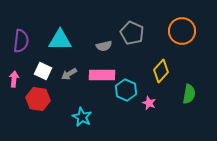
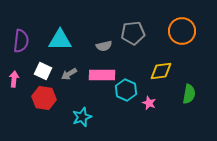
gray pentagon: moved 1 px right; rotated 30 degrees counterclockwise
yellow diamond: rotated 40 degrees clockwise
red hexagon: moved 6 px right, 1 px up
cyan star: rotated 24 degrees clockwise
